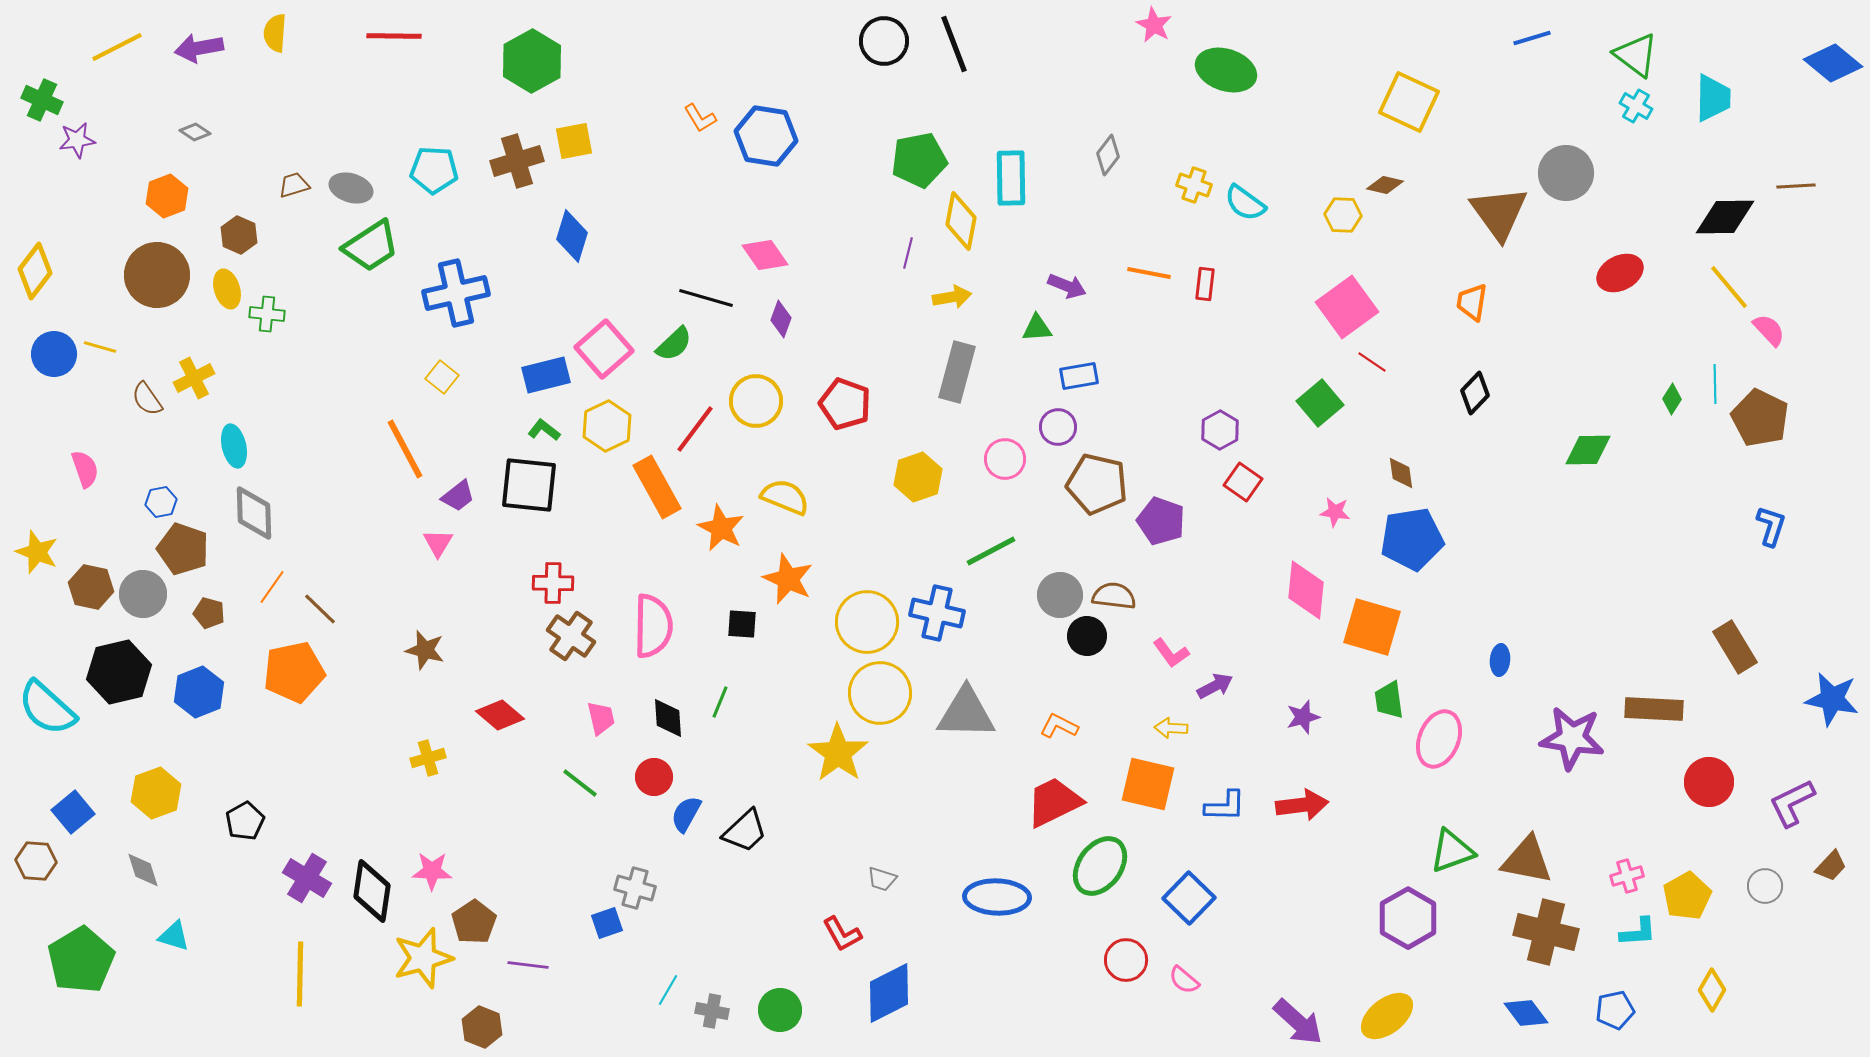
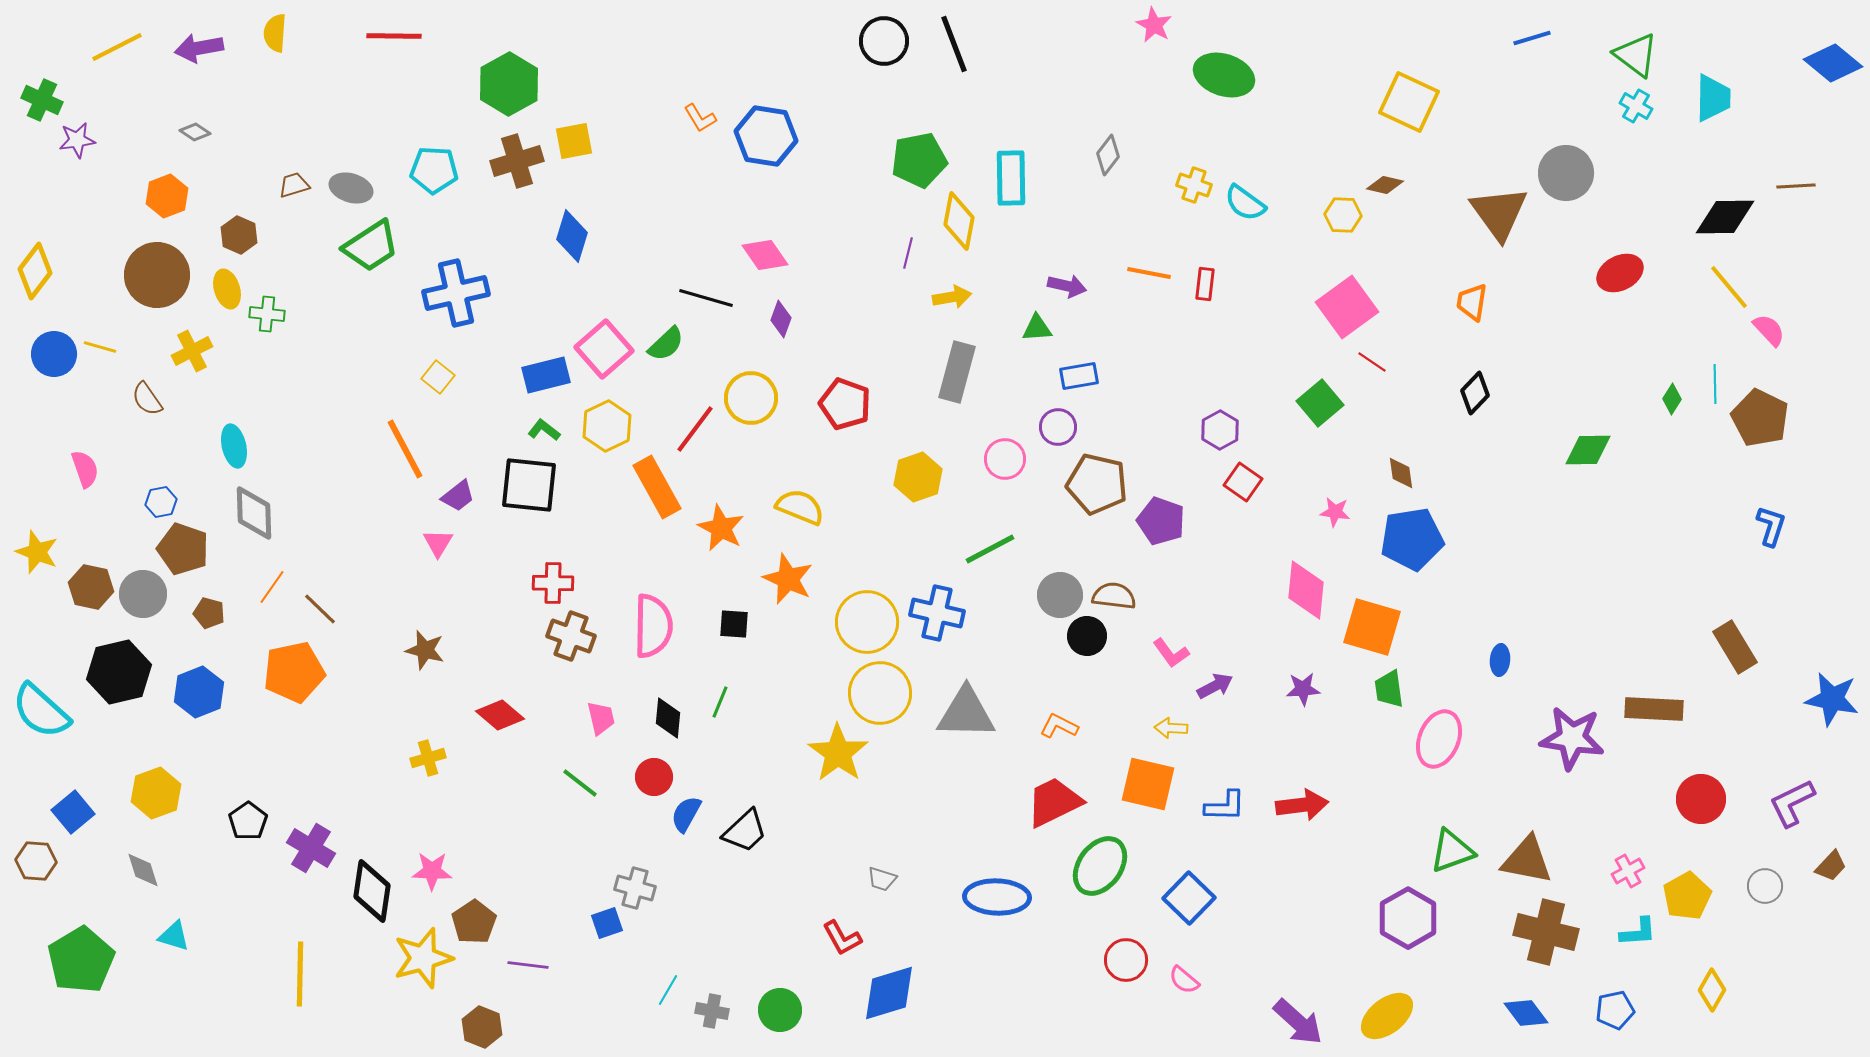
green hexagon at (532, 61): moved 23 px left, 23 px down
green ellipse at (1226, 70): moved 2 px left, 5 px down
yellow diamond at (961, 221): moved 2 px left
purple arrow at (1067, 286): rotated 9 degrees counterclockwise
green semicircle at (674, 344): moved 8 px left
yellow square at (442, 377): moved 4 px left
yellow cross at (194, 378): moved 2 px left, 27 px up
yellow circle at (756, 401): moved 5 px left, 3 px up
yellow semicircle at (785, 497): moved 15 px right, 10 px down
green line at (991, 551): moved 1 px left, 2 px up
black square at (742, 624): moved 8 px left
brown cross at (571, 636): rotated 15 degrees counterclockwise
green trapezoid at (1389, 700): moved 11 px up
cyan semicircle at (47, 708): moved 6 px left, 3 px down
purple star at (1303, 717): moved 28 px up; rotated 12 degrees clockwise
black diamond at (668, 718): rotated 9 degrees clockwise
red circle at (1709, 782): moved 8 px left, 17 px down
black pentagon at (245, 821): moved 3 px right; rotated 6 degrees counterclockwise
pink cross at (1627, 876): moved 1 px right, 5 px up; rotated 12 degrees counterclockwise
purple cross at (307, 878): moved 4 px right, 30 px up
red L-shape at (842, 934): moved 4 px down
blue diamond at (889, 993): rotated 10 degrees clockwise
